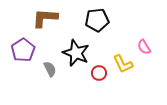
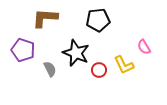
black pentagon: moved 1 px right
purple pentagon: rotated 20 degrees counterclockwise
yellow L-shape: moved 1 px right, 1 px down
red circle: moved 3 px up
